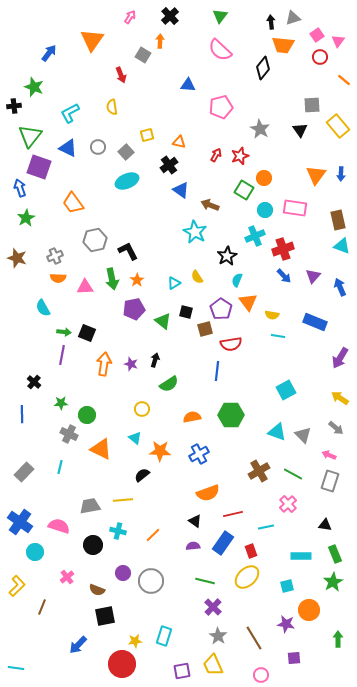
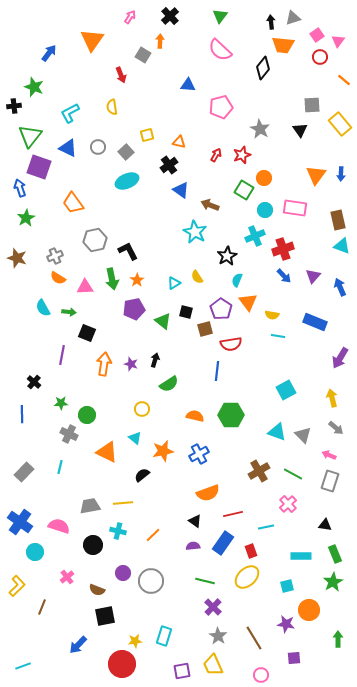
yellow rectangle at (338, 126): moved 2 px right, 2 px up
red star at (240, 156): moved 2 px right, 1 px up
orange semicircle at (58, 278): rotated 28 degrees clockwise
green arrow at (64, 332): moved 5 px right, 20 px up
yellow arrow at (340, 398): moved 8 px left; rotated 42 degrees clockwise
orange semicircle at (192, 417): moved 3 px right, 1 px up; rotated 24 degrees clockwise
orange triangle at (101, 449): moved 6 px right, 3 px down
orange star at (160, 451): moved 3 px right; rotated 15 degrees counterclockwise
yellow line at (123, 500): moved 3 px down
cyan line at (16, 668): moved 7 px right, 2 px up; rotated 28 degrees counterclockwise
